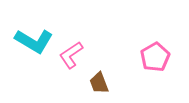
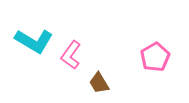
pink L-shape: rotated 20 degrees counterclockwise
brown trapezoid: rotated 10 degrees counterclockwise
